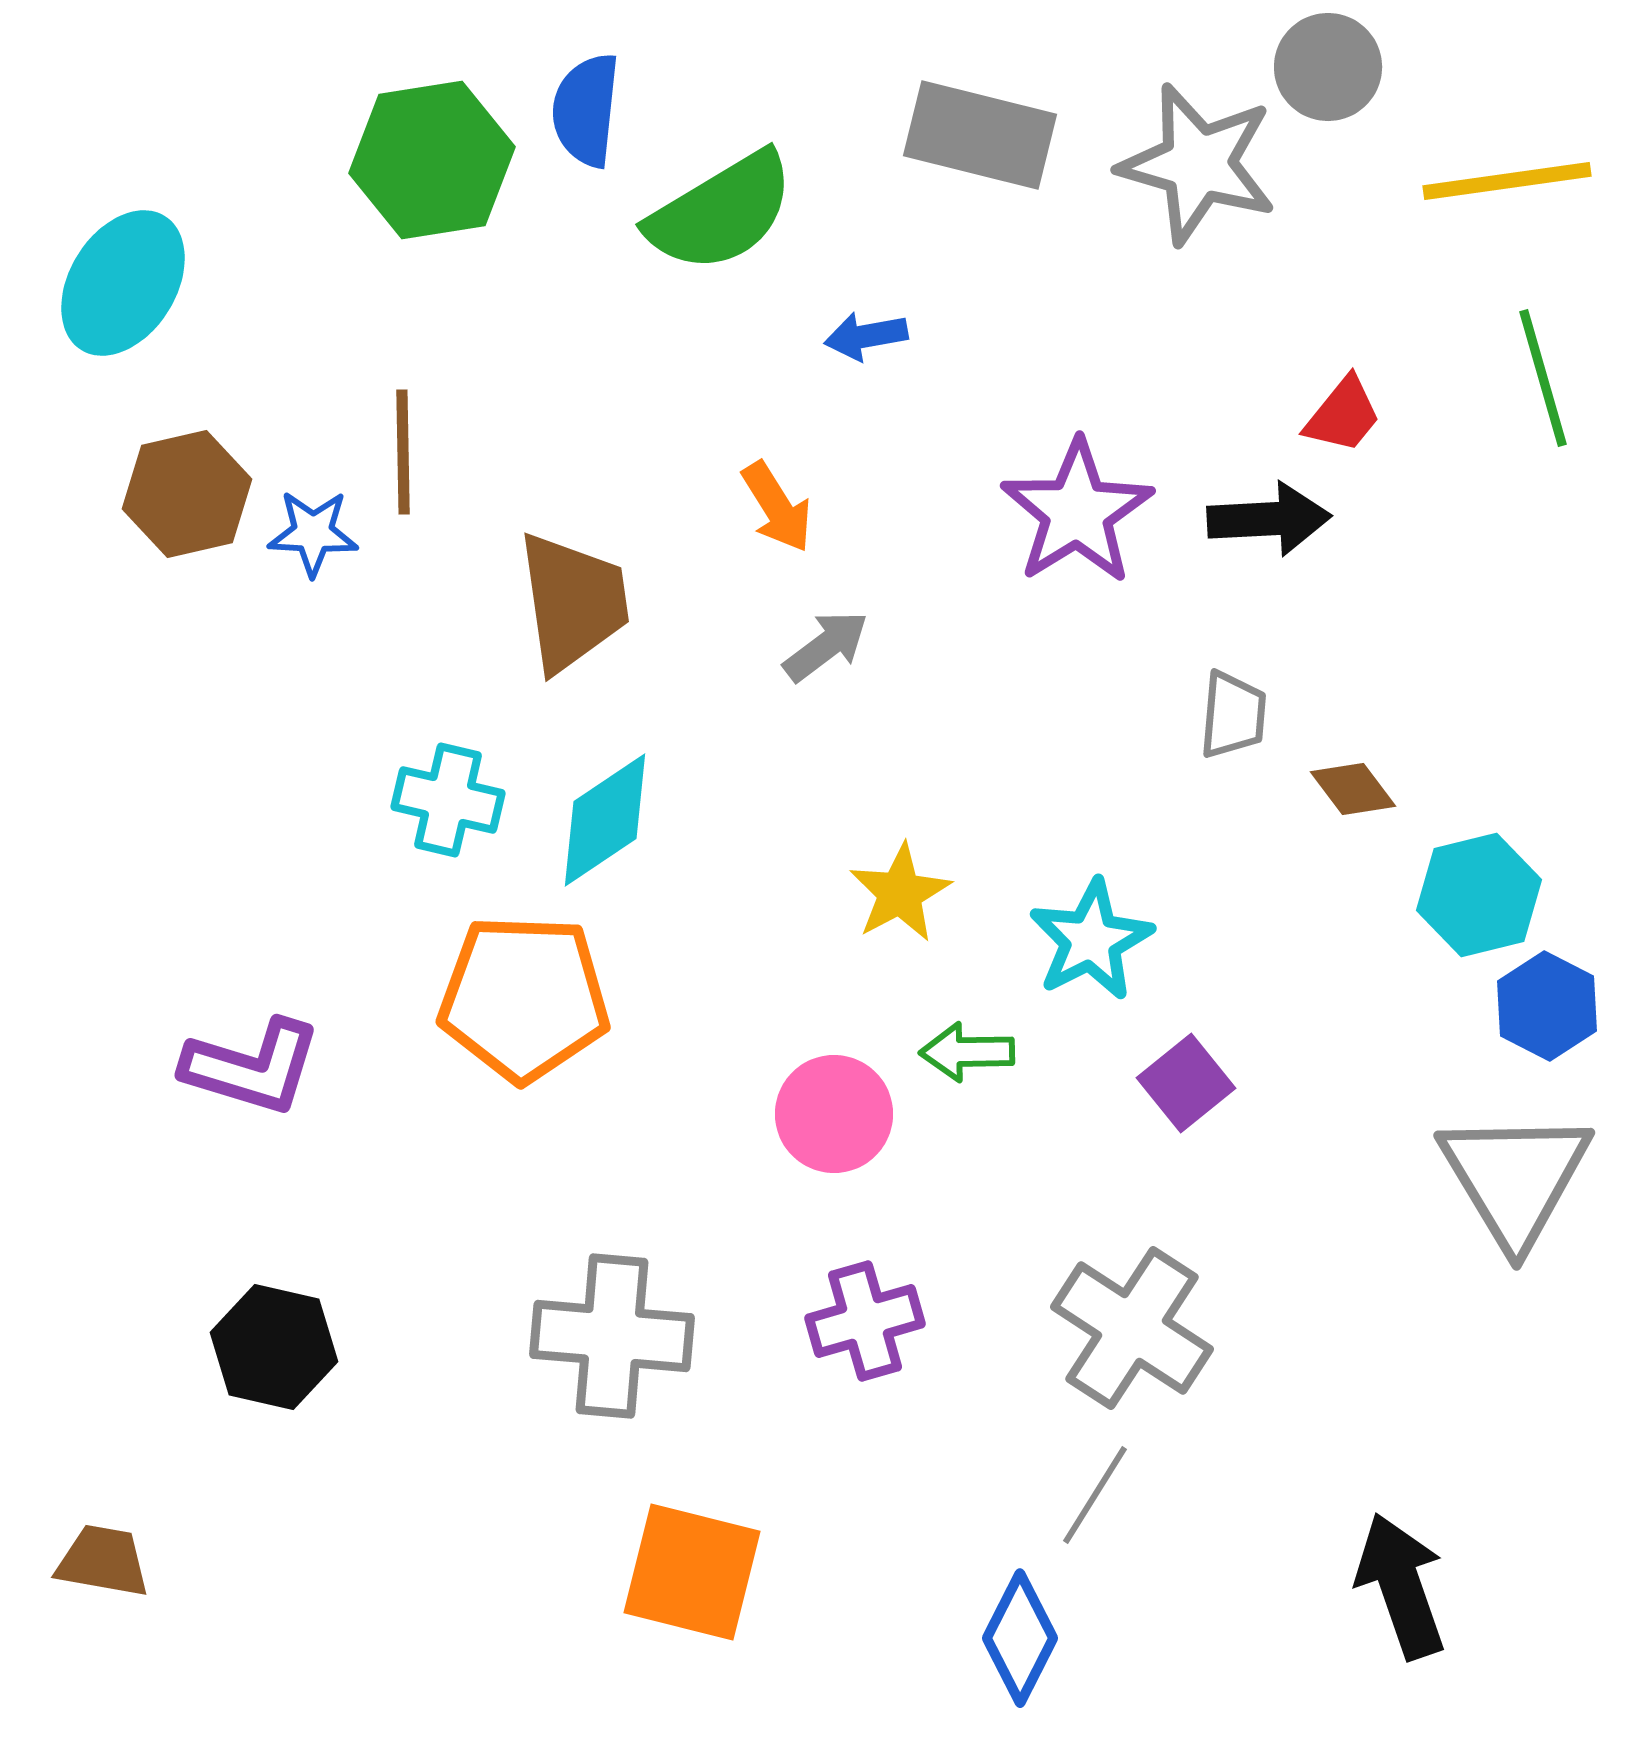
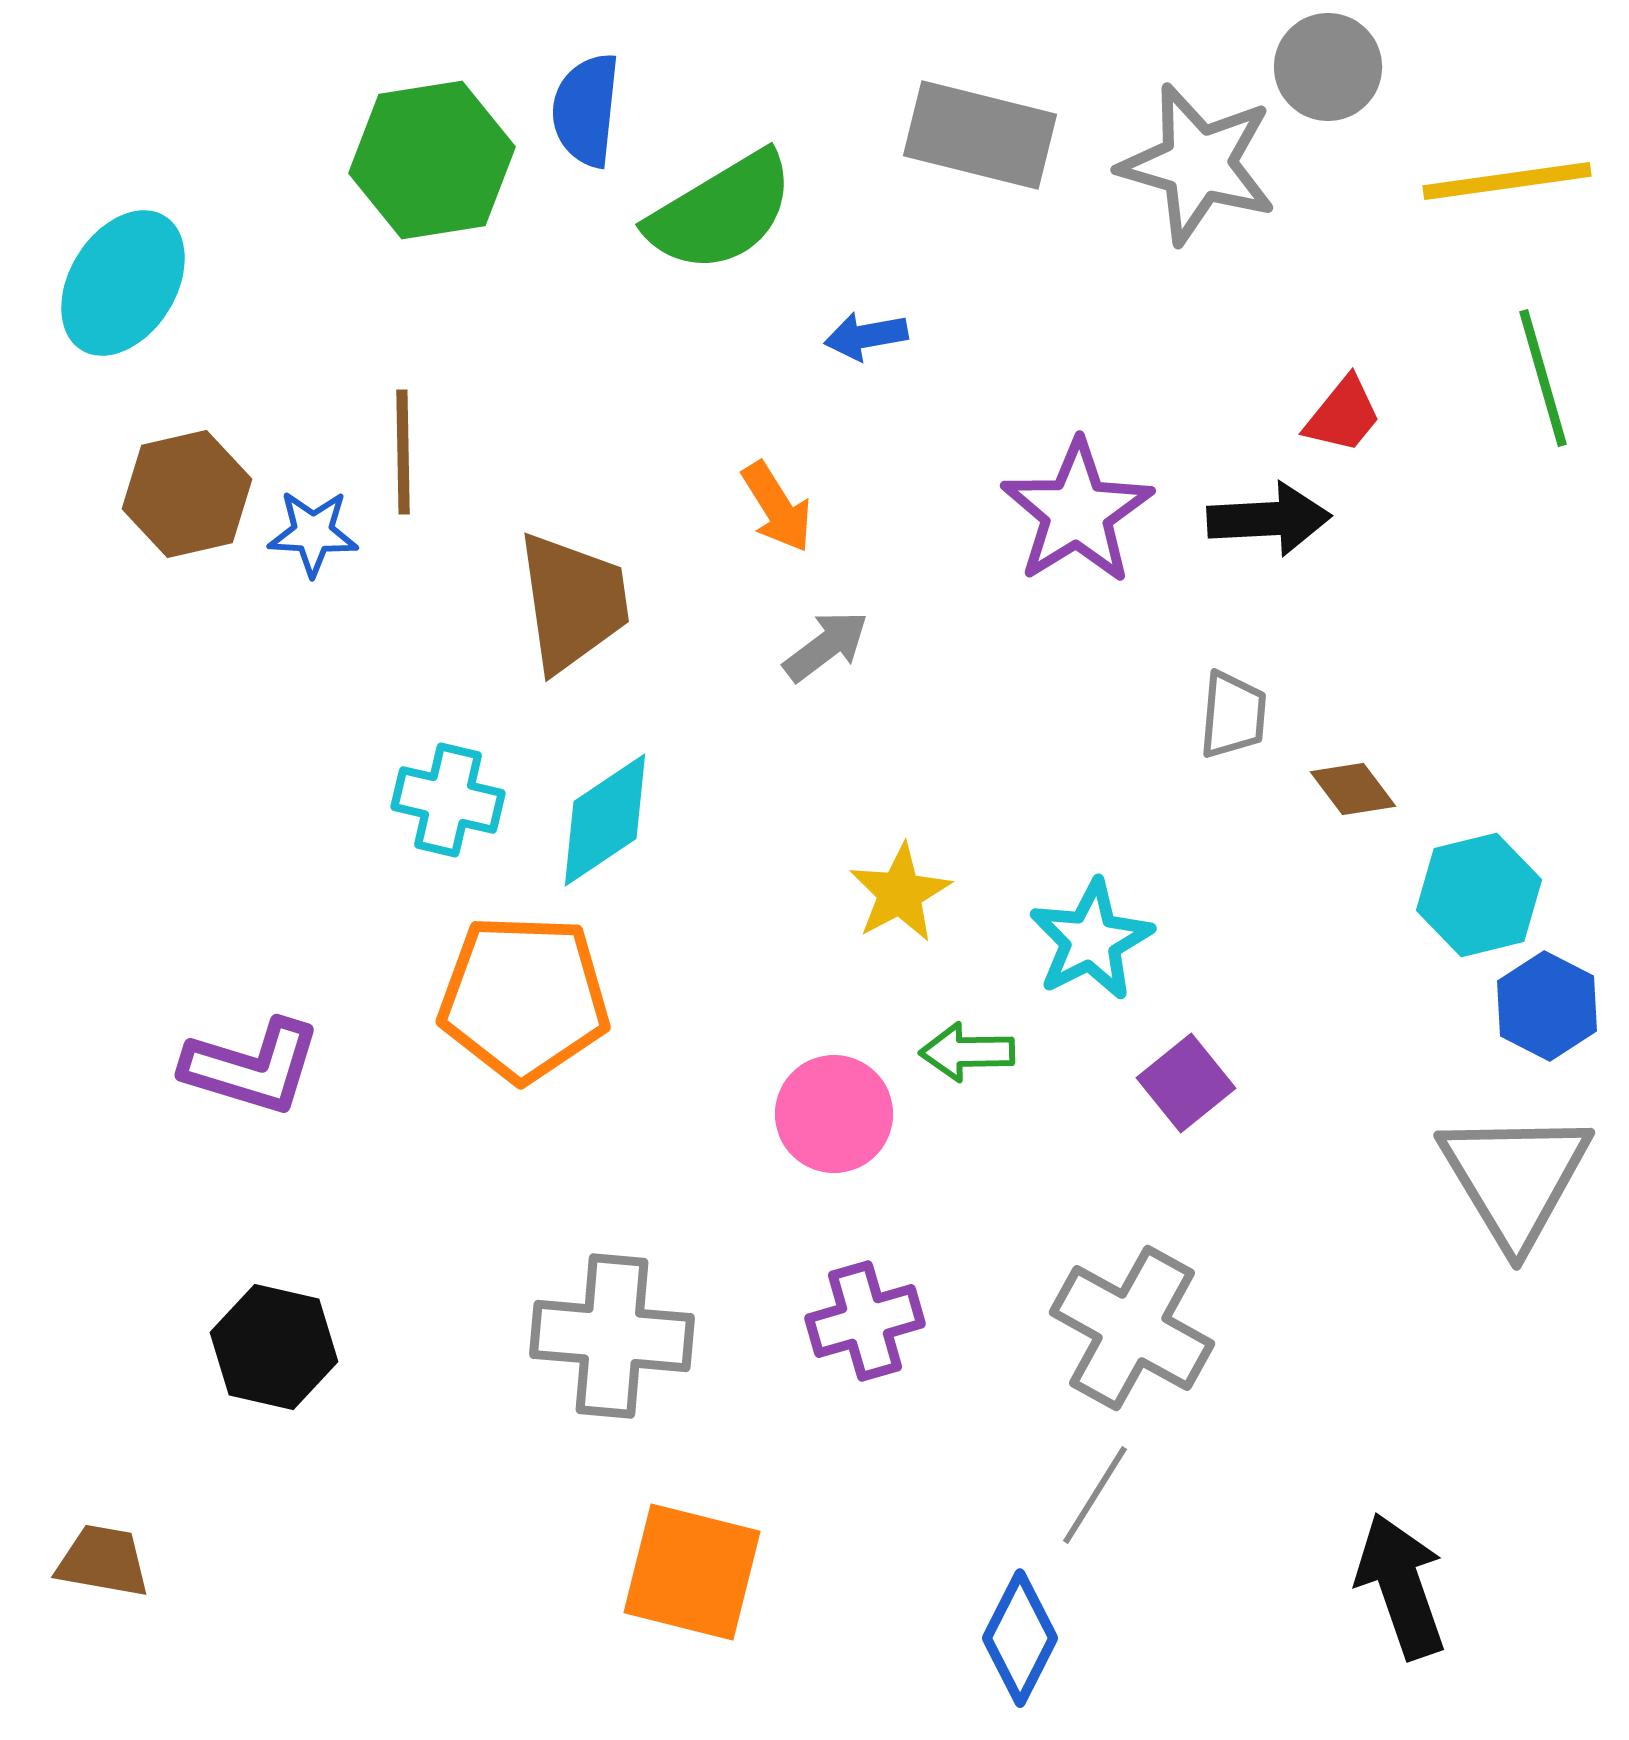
gray cross at (1132, 1328): rotated 4 degrees counterclockwise
